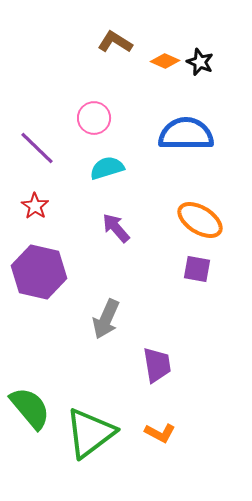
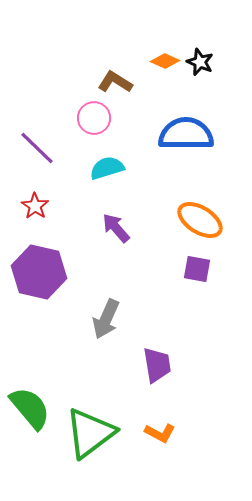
brown L-shape: moved 40 px down
